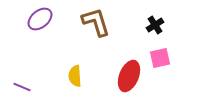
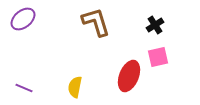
purple ellipse: moved 17 px left
pink square: moved 2 px left, 1 px up
yellow semicircle: moved 11 px down; rotated 15 degrees clockwise
purple line: moved 2 px right, 1 px down
